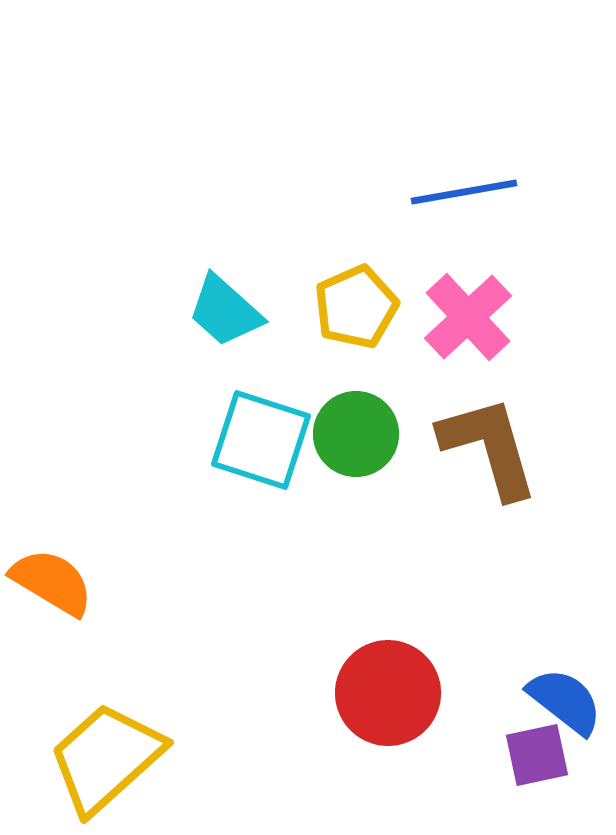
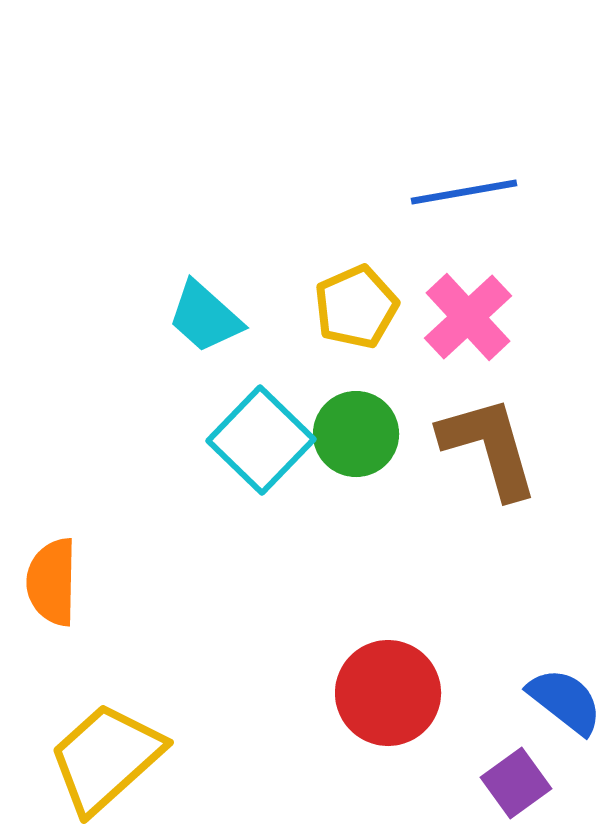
cyan trapezoid: moved 20 px left, 6 px down
cyan square: rotated 26 degrees clockwise
orange semicircle: rotated 120 degrees counterclockwise
purple square: moved 21 px left, 28 px down; rotated 24 degrees counterclockwise
